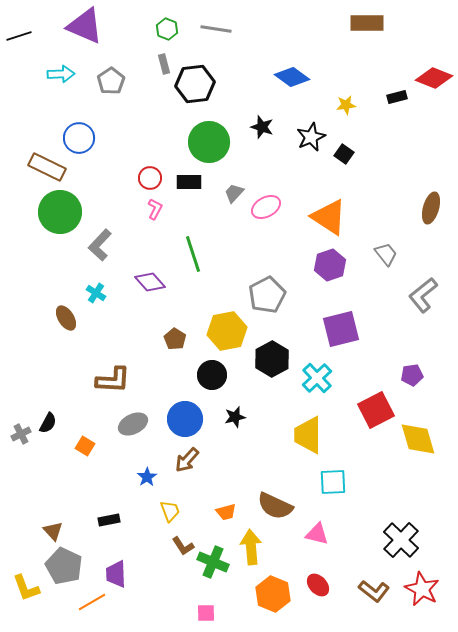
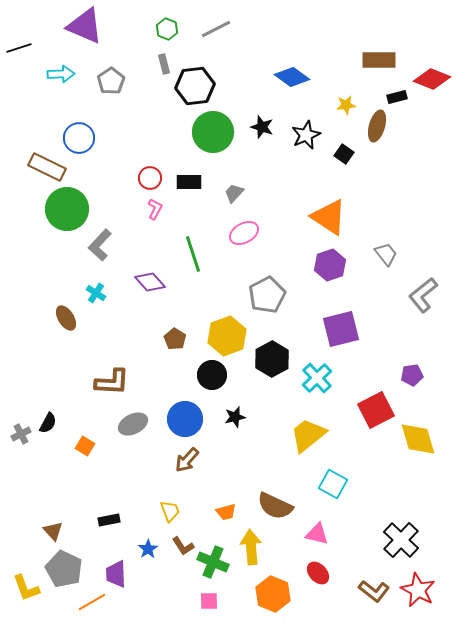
brown rectangle at (367, 23): moved 12 px right, 37 px down
gray line at (216, 29): rotated 36 degrees counterclockwise
black line at (19, 36): moved 12 px down
red diamond at (434, 78): moved 2 px left, 1 px down
black hexagon at (195, 84): moved 2 px down
black star at (311, 137): moved 5 px left, 2 px up
green circle at (209, 142): moved 4 px right, 10 px up
pink ellipse at (266, 207): moved 22 px left, 26 px down
brown ellipse at (431, 208): moved 54 px left, 82 px up
green circle at (60, 212): moved 7 px right, 3 px up
yellow hexagon at (227, 331): moved 5 px down; rotated 9 degrees counterclockwise
brown L-shape at (113, 380): moved 1 px left, 2 px down
yellow trapezoid at (308, 435): rotated 51 degrees clockwise
blue star at (147, 477): moved 1 px right, 72 px down
cyan square at (333, 482): moved 2 px down; rotated 32 degrees clockwise
gray pentagon at (64, 566): moved 3 px down
red ellipse at (318, 585): moved 12 px up
red star at (422, 589): moved 4 px left, 1 px down
pink square at (206, 613): moved 3 px right, 12 px up
